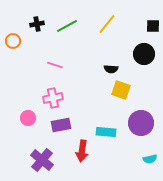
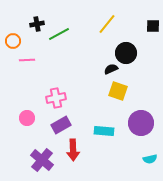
green line: moved 8 px left, 8 px down
black circle: moved 18 px left, 1 px up
pink line: moved 28 px left, 5 px up; rotated 21 degrees counterclockwise
black semicircle: rotated 152 degrees clockwise
yellow square: moved 3 px left, 1 px down
pink cross: moved 3 px right
pink circle: moved 1 px left
purple rectangle: rotated 18 degrees counterclockwise
cyan rectangle: moved 2 px left, 1 px up
red arrow: moved 9 px left, 1 px up; rotated 10 degrees counterclockwise
